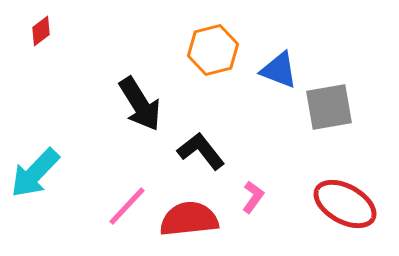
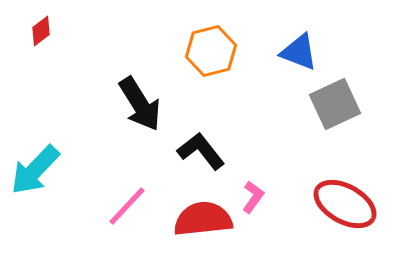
orange hexagon: moved 2 px left, 1 px down
blue triangle: moved 20 px right, 18 px up
gray square: moved 6 px right, 3 px up; rotated 15 degrees counterclockwise
cyan arrow: moved 3 px up
red semicircle: moved 14 px right
